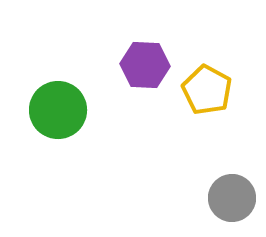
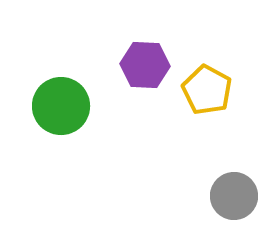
green circle: moved 3 px right, 4 px up
gray circle: moved 2 px right, 2 px up
